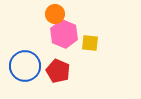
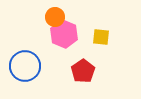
orange circle: moved 3 px down
yellow square: moved 11 px right, 6 px up
red pentagon: moved 25 px right; rotated 15 degrees clockwise
